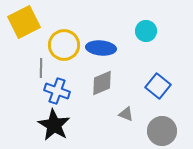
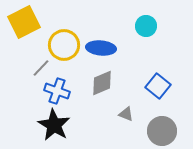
cyan circle: moved 5 px up
gray line: rotated 42 degrees clockwise
